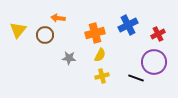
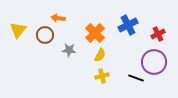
orange cross: rotated 30 degrees counterclockwise
gray star: moved 8 px up
